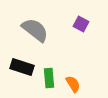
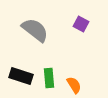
black rectangle: moved 1 px left, 9 px down
orange semicircle: moved 1 px right, 1 px down
